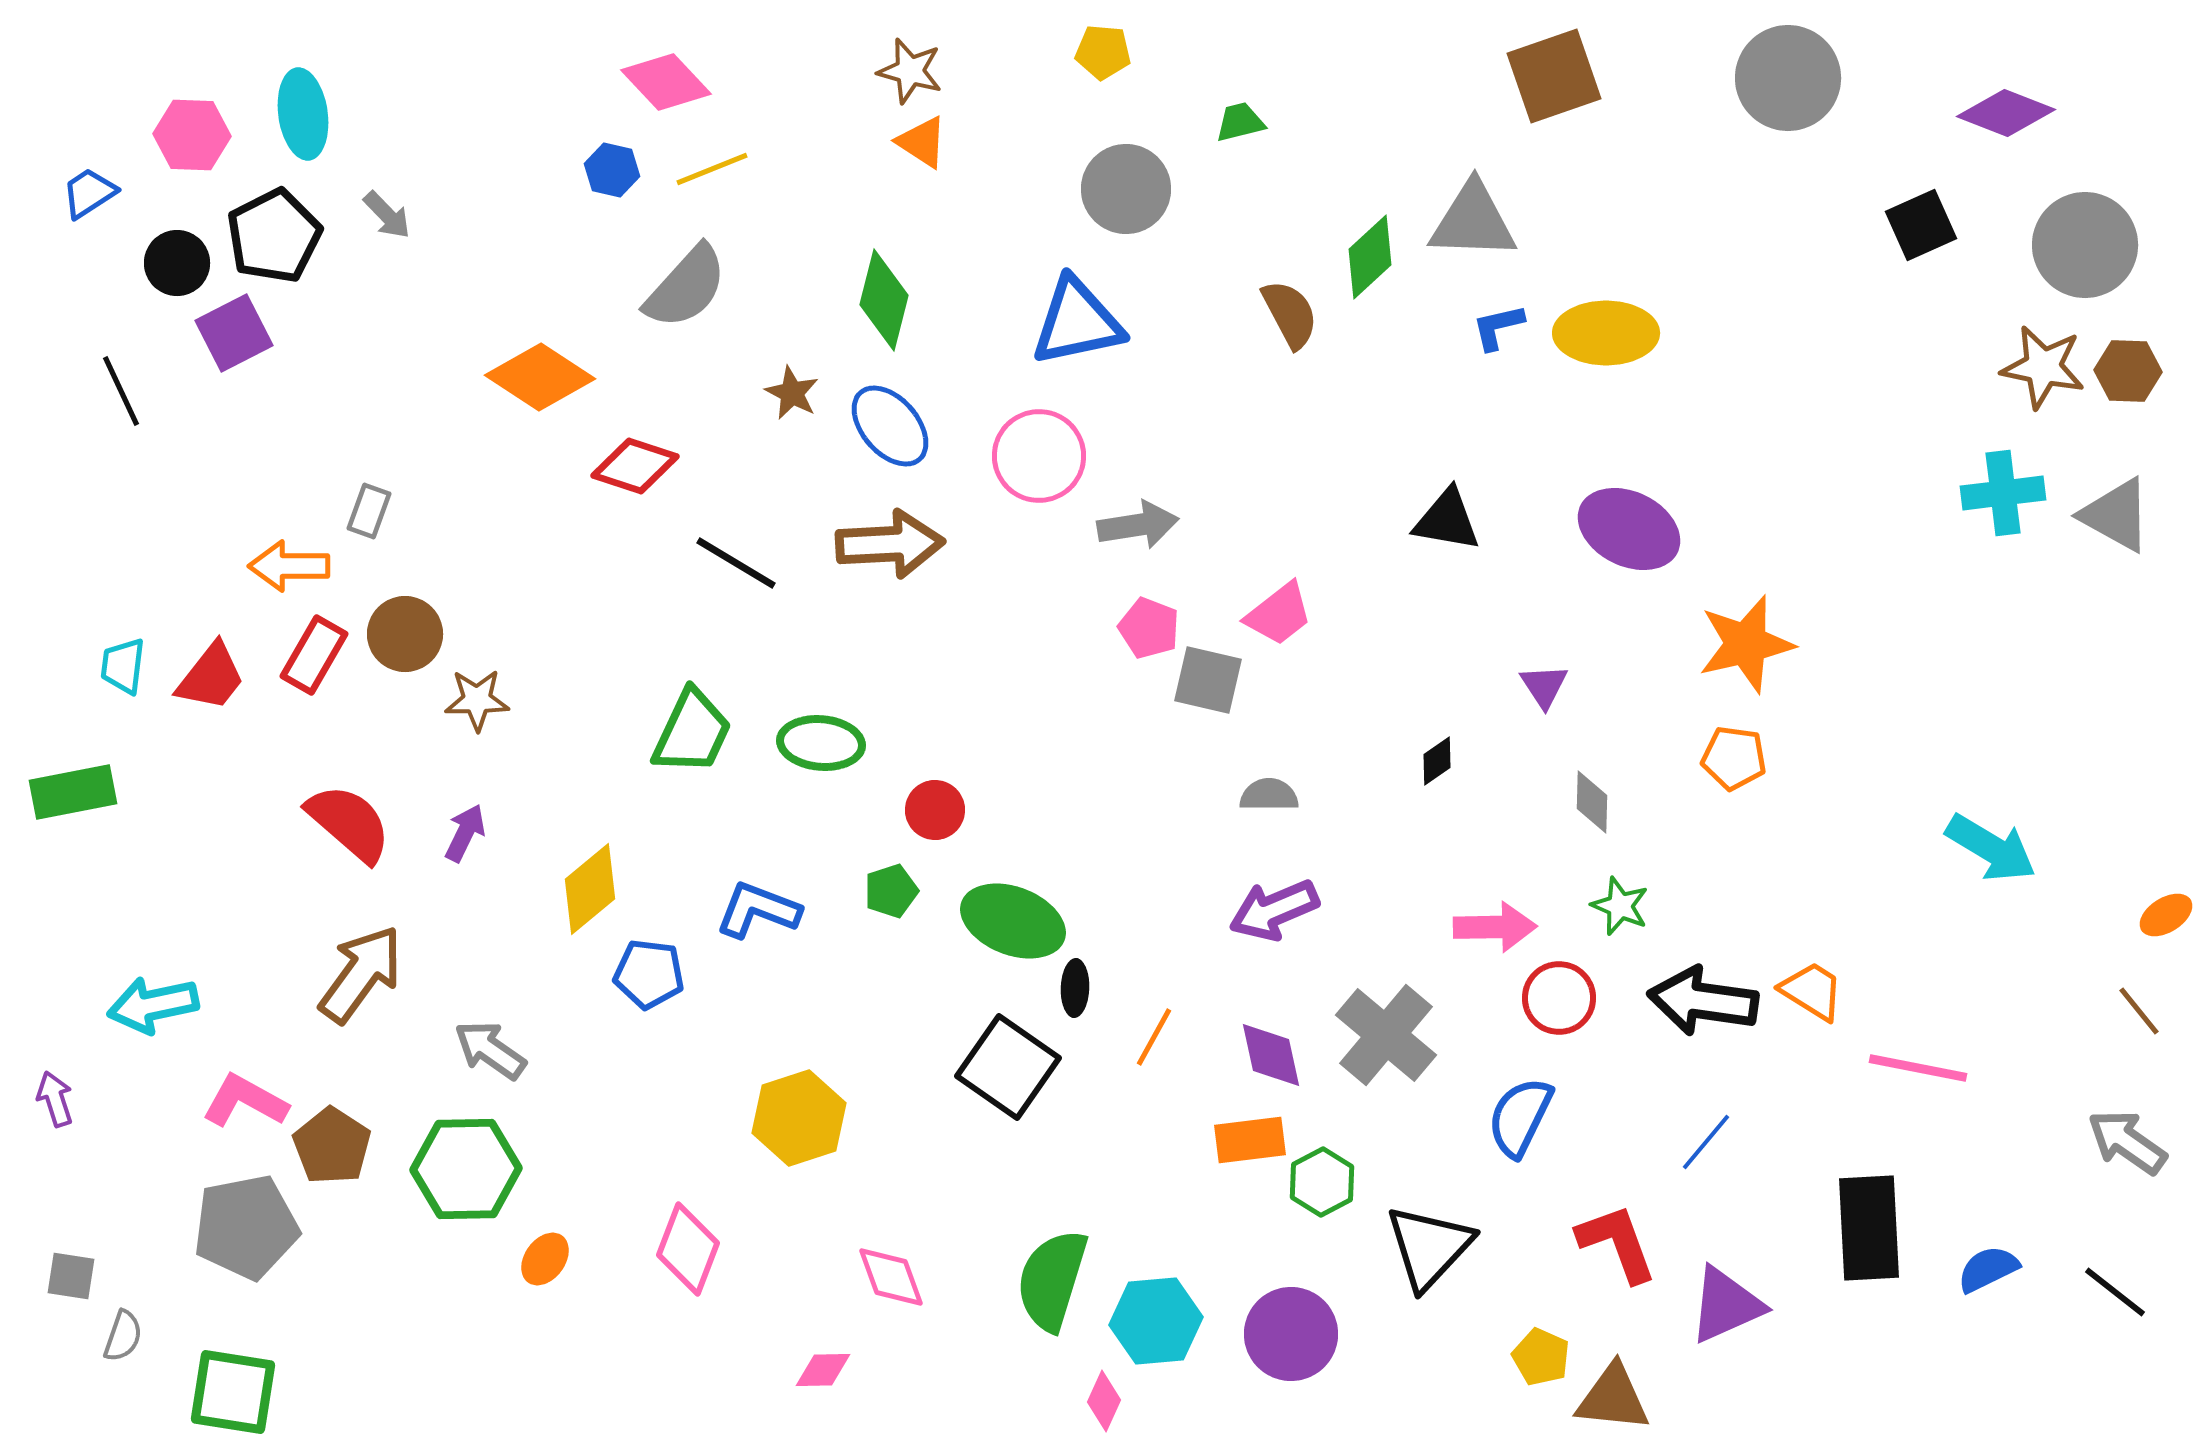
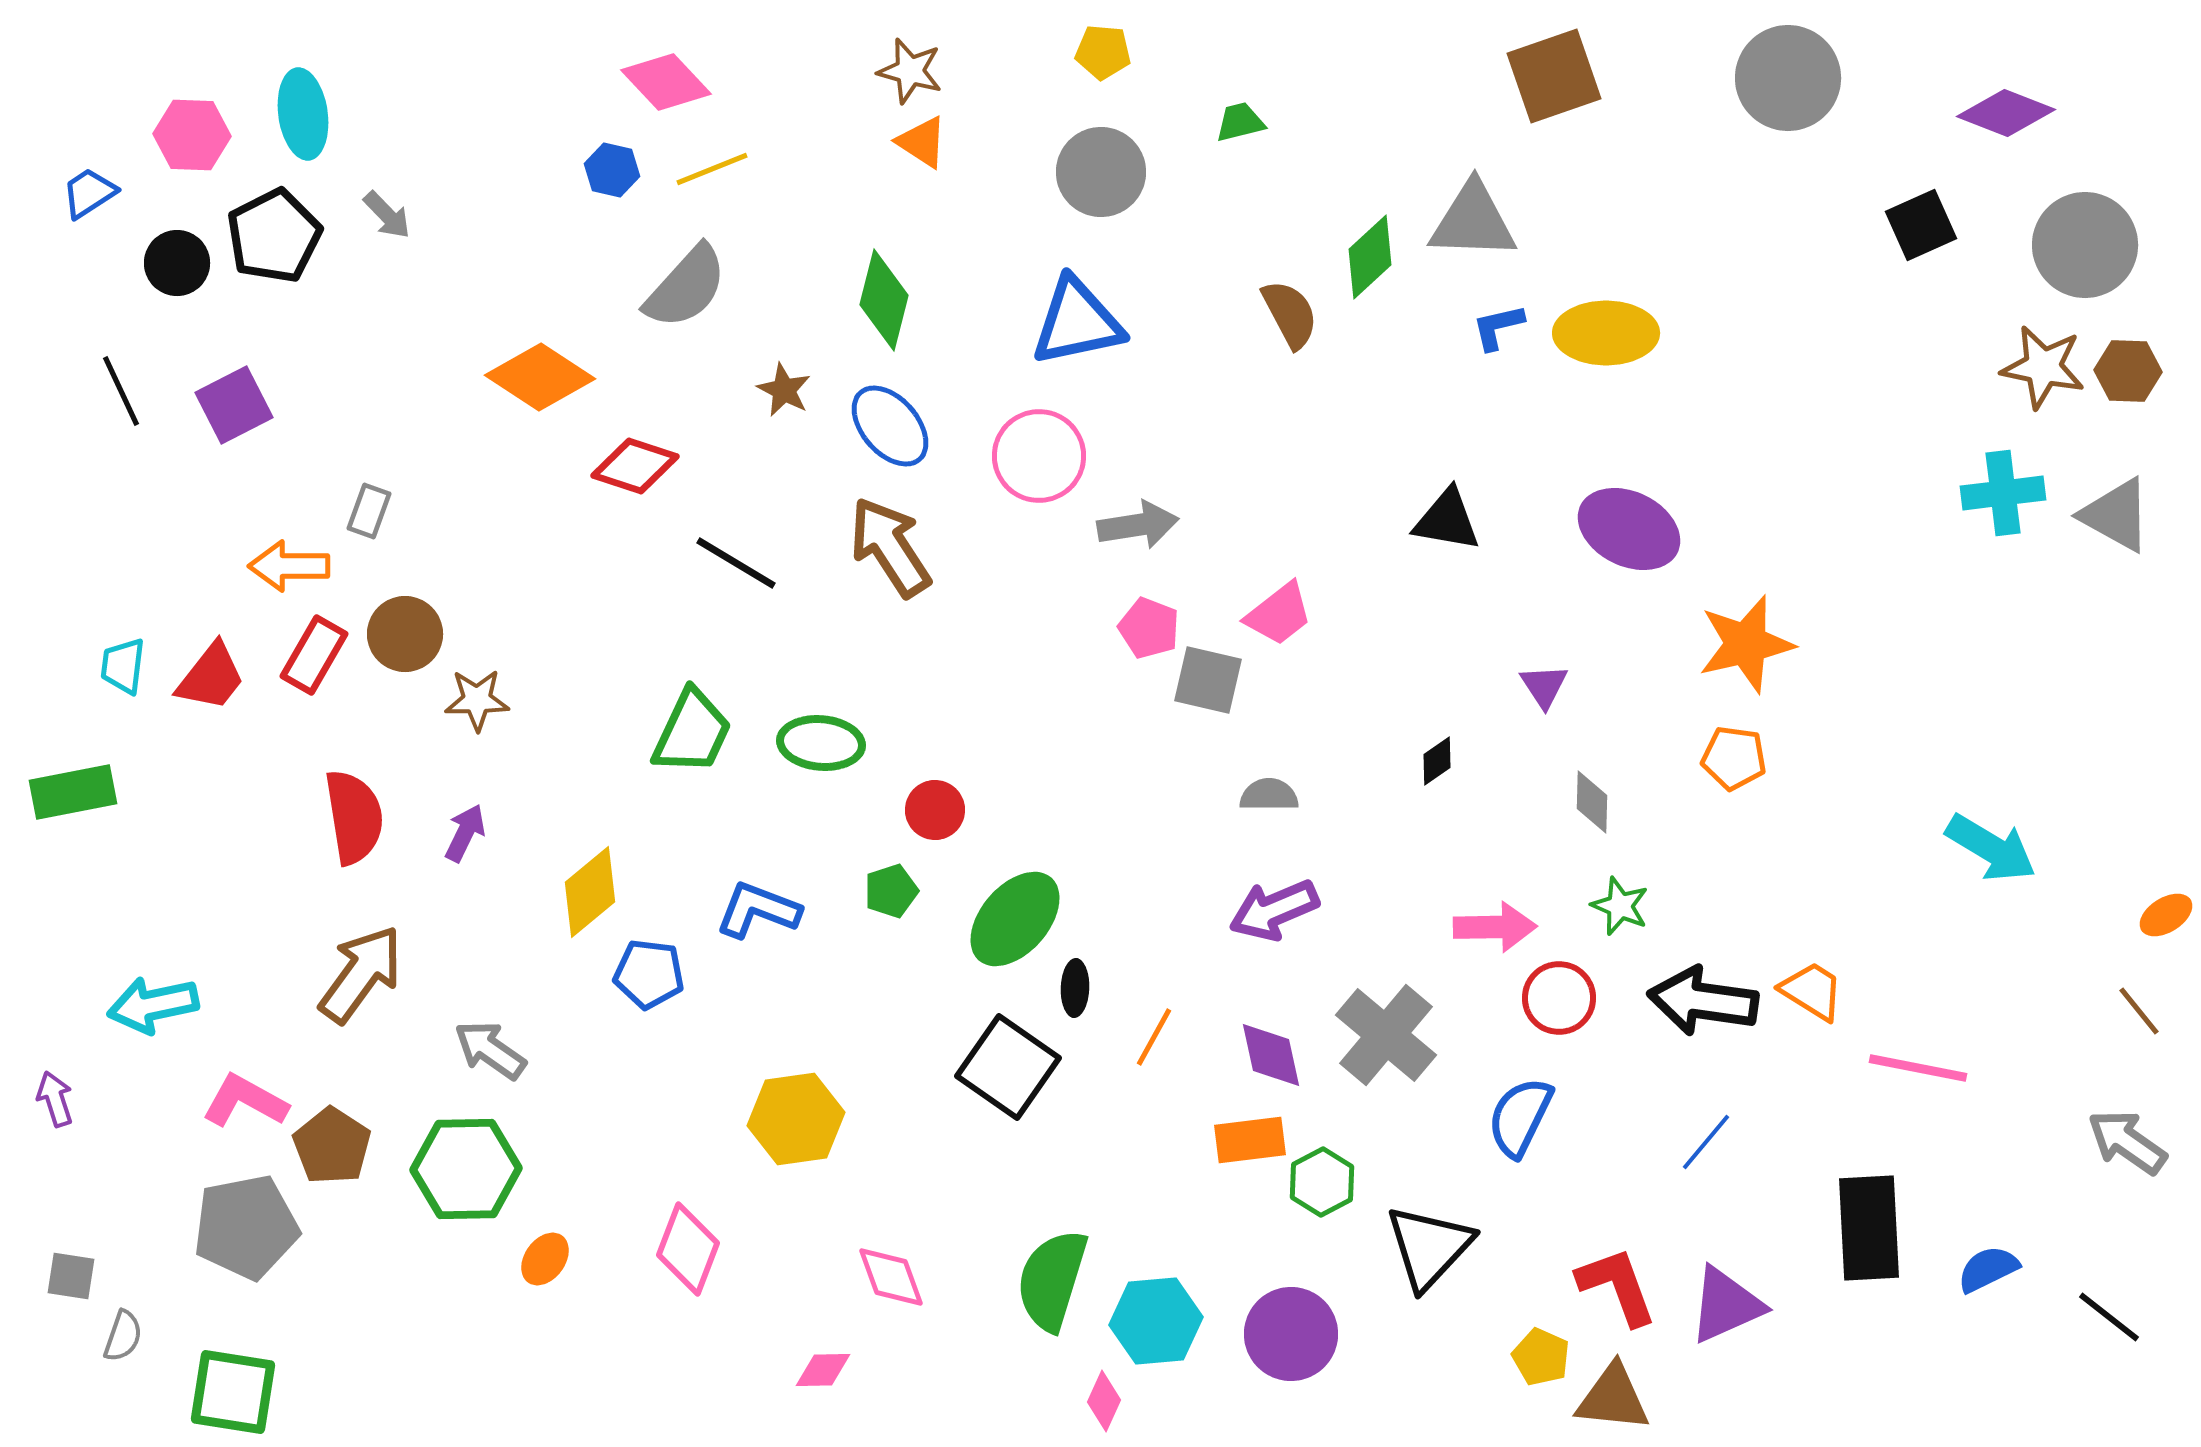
gray circle at (1126, 189): moved 25 px left, 17 px up
purple square at (234, 333): moved 72 px down
brown star at (792, 393): moved 8 px left, 3 px up
brown arrow at (890, 544): moved 3 px down; rotated 120 degrees counterclockwise
red semicircle at (349, 823): moved 5 px right, 6 px up; rotated 40 degrees clockwise
yellow diamond at (590, 889): moved 3 px down
green ellipse at (1013, 921): moved 2 px right, 2 px up; rotated 70 degrees counterclockwise
yellow hexagon at (799, 1118): moved 3 px left, 1 px down; rotated 10 degrees clockwise
red L-shape at (1617, 1243): moved 43 px down
black line at (2115, 1292): moved 6 px left, 25 px down
